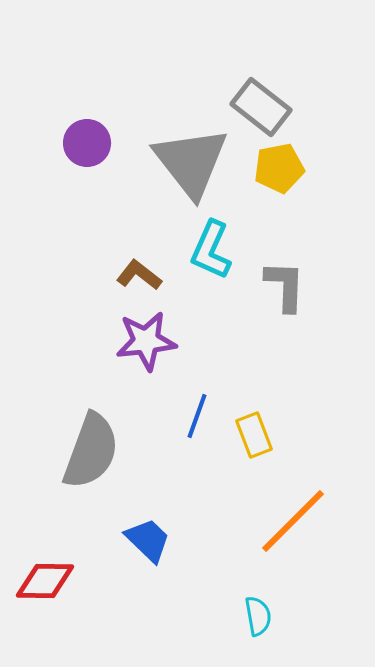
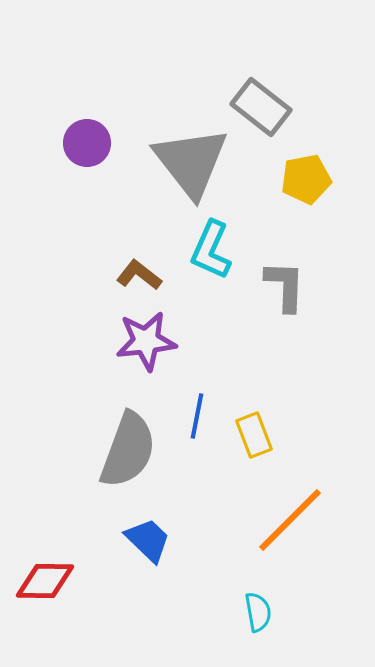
yellow pentagon: moved 27 px right, 11 px down
blue line: rotated 9 degrees counterclockwise
gray semicircle: moved 37 px right, 1 px up
orange line: moved 3 px left, 1 px up
cyan semicircle: moved 4 px up
